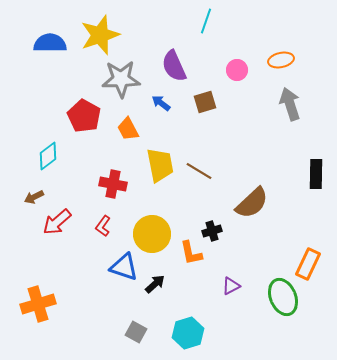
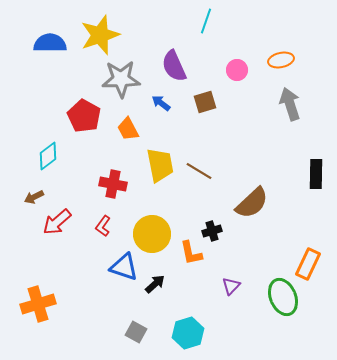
purple triangle: rotated 18 degrees counterclockwise
